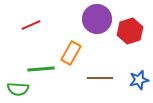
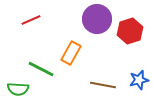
red line: moved 5 px up
green line: rotated 32 degrees clockwise
brown line: moved 3 px right, 7 px down; rotated 10 degrees clockwise
